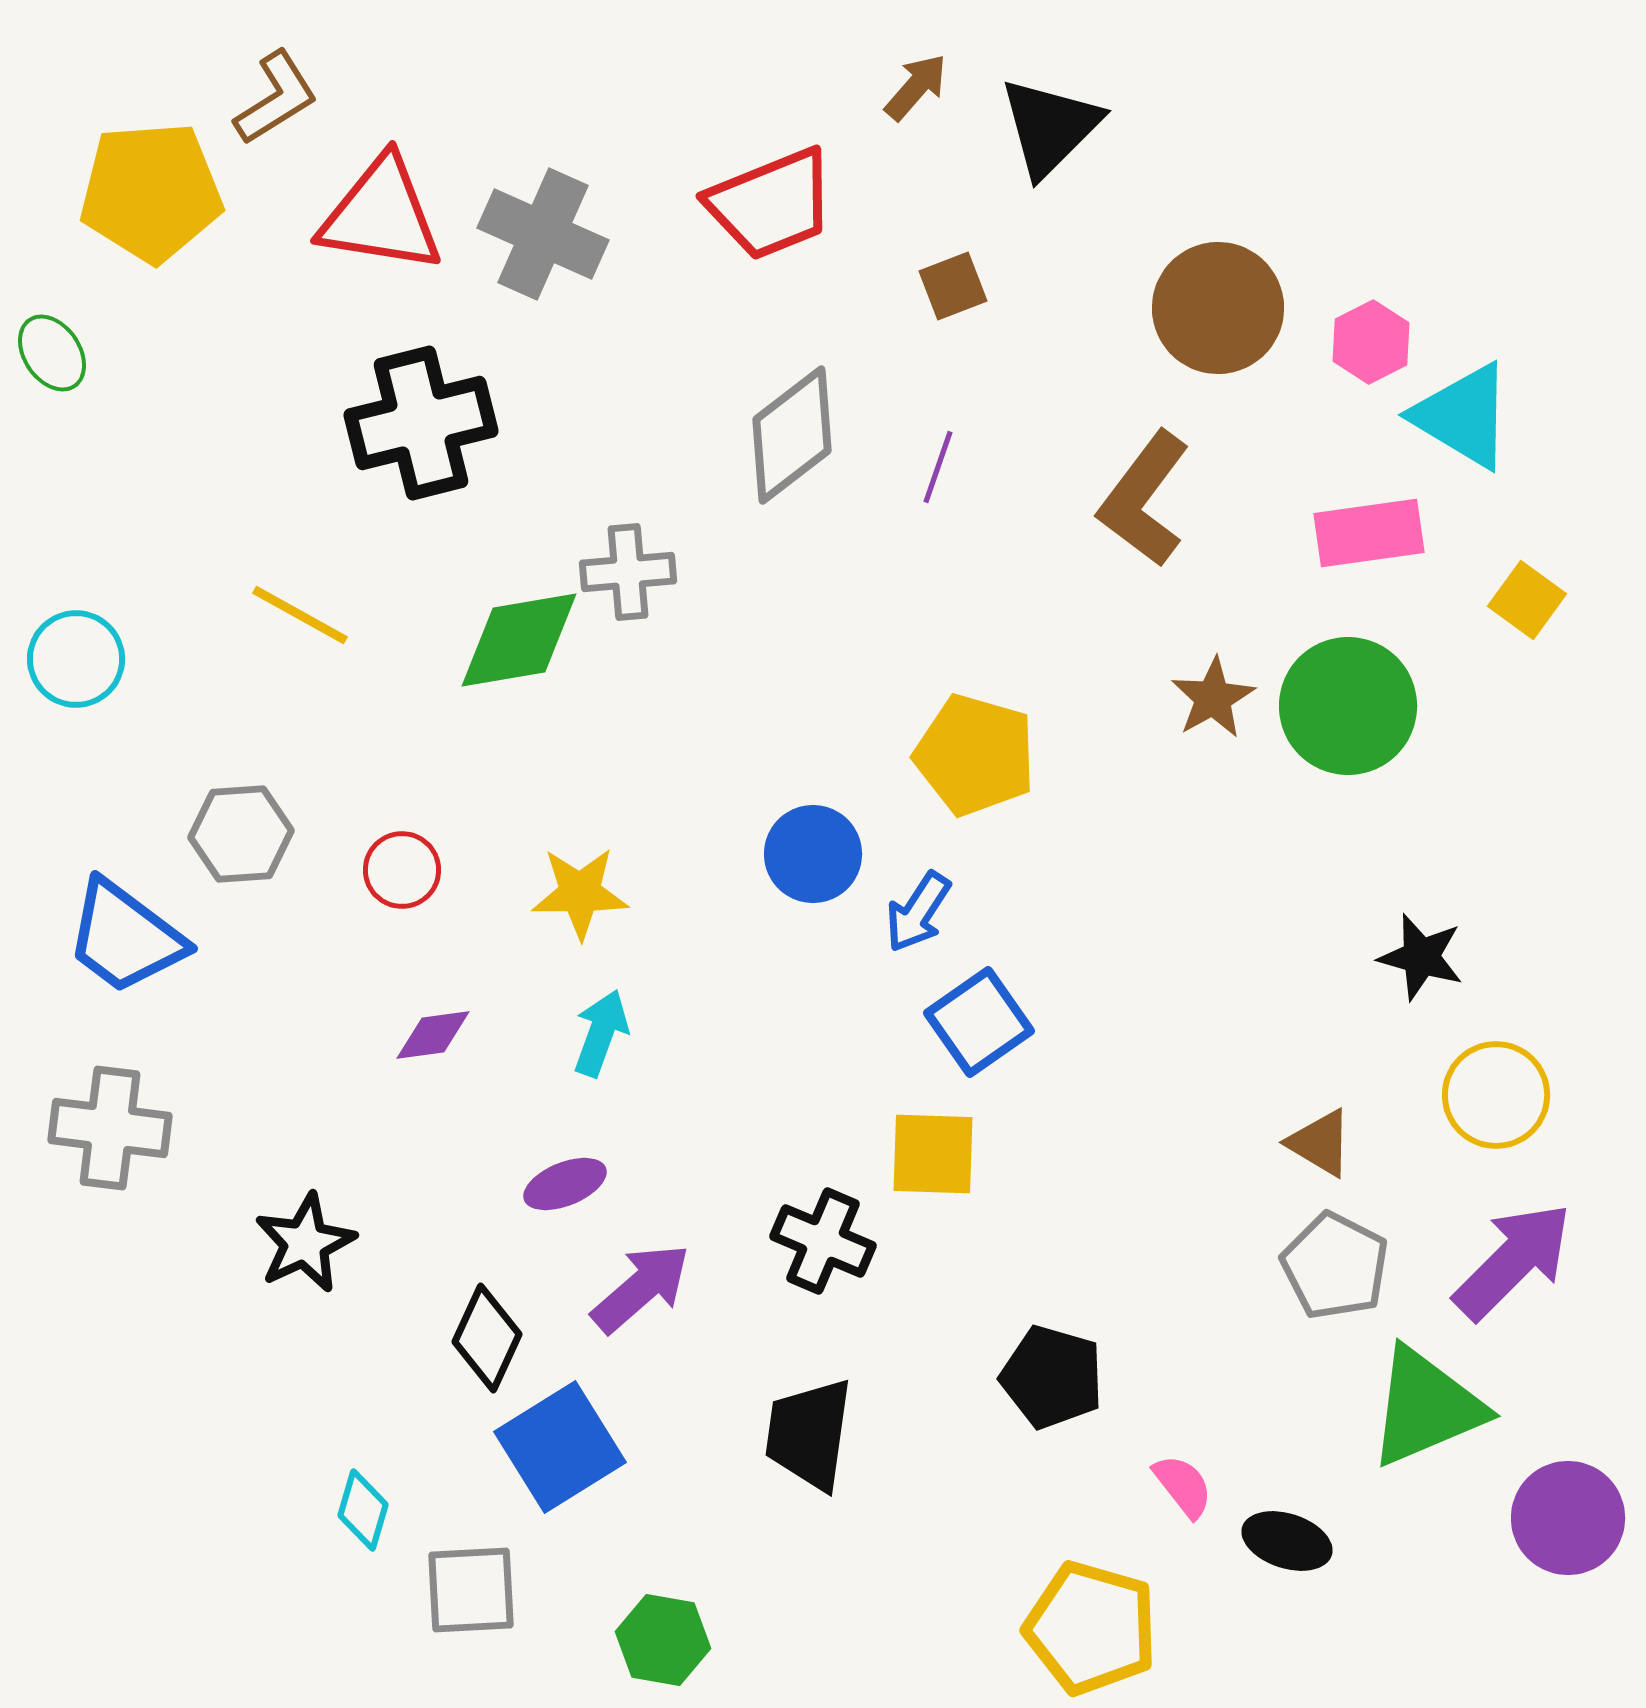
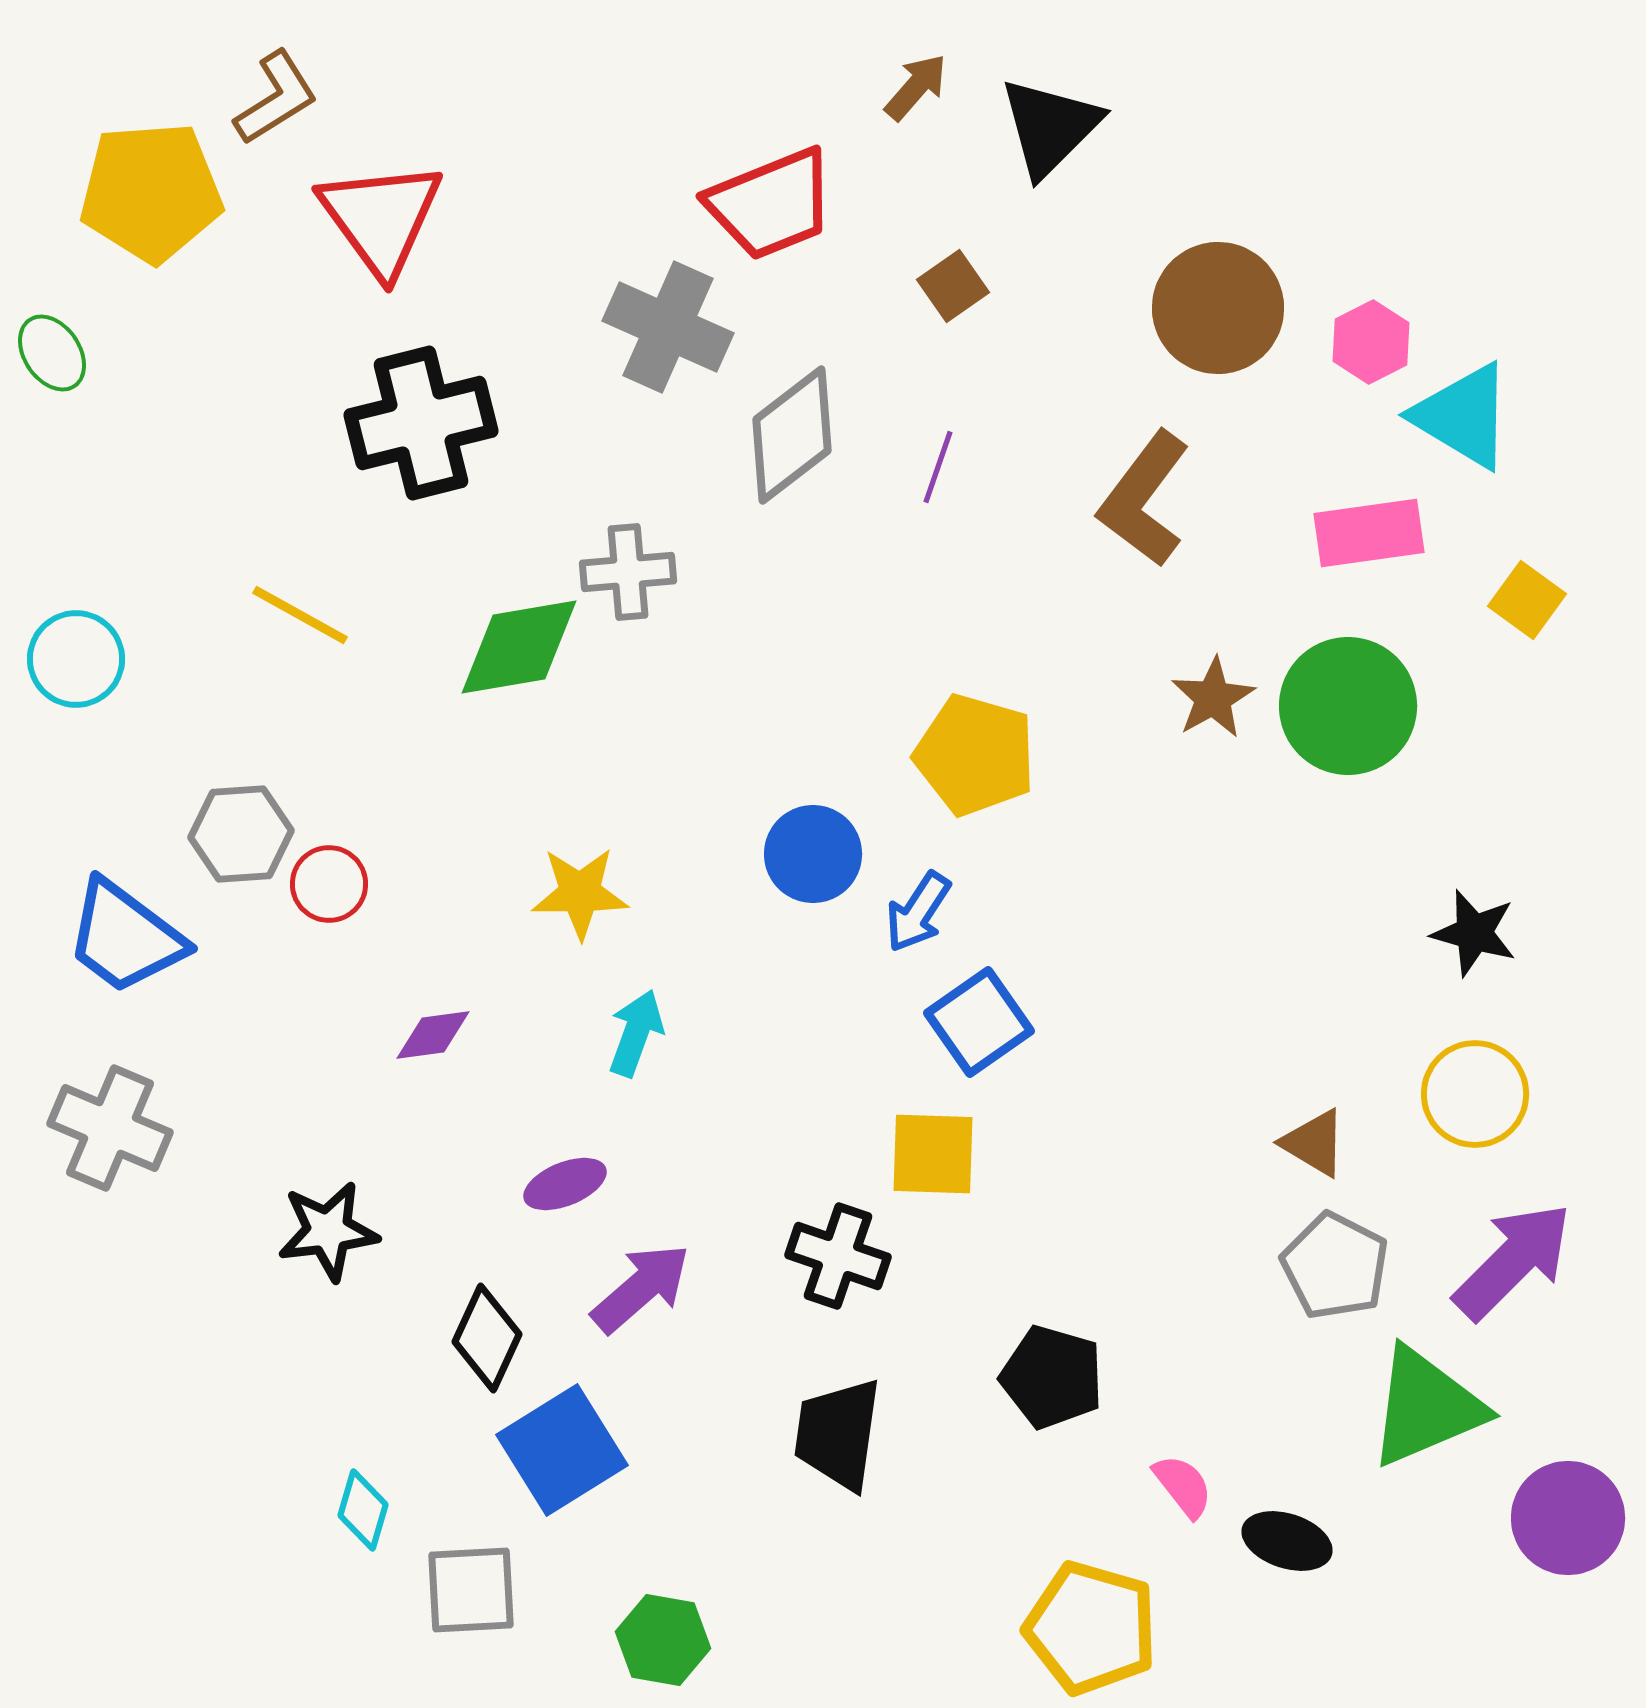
red triangle at (381, 215): moved 3 px down; rotated 45 degrees clockwise
gray cross at (543, 234): moved 125 px right, 93 px down
brown square at (953, 286): rotated 14 degrees counterclockwise
green diamond at (519, 640): moved 7 px down
red circle at (402, 870): moved 73 px left, 14 px down
black star at (1421, 957): moved 53 px right, 24 px up
cyan arrow at (601, 1033): moved 35 px right
yellow circle at (1496, 1095): moved 21 px left, 1 px up
gray cross at (110, 1128): rotated 16 degrees clockwise
brown triangle at (1320, 1143): moved 6 px left
black cross at (823, 1241): moved 15 px right, 15 px down; rotated 4 degrees counterclockwise
black star at (305, 1243): moved 23 px right, 12 px up; rotated 18 degrees clockwise
black trapezoid at (809, 1434): moved 29 px right
blue square at (560, 1447): moved 2 px right, 3 px down
